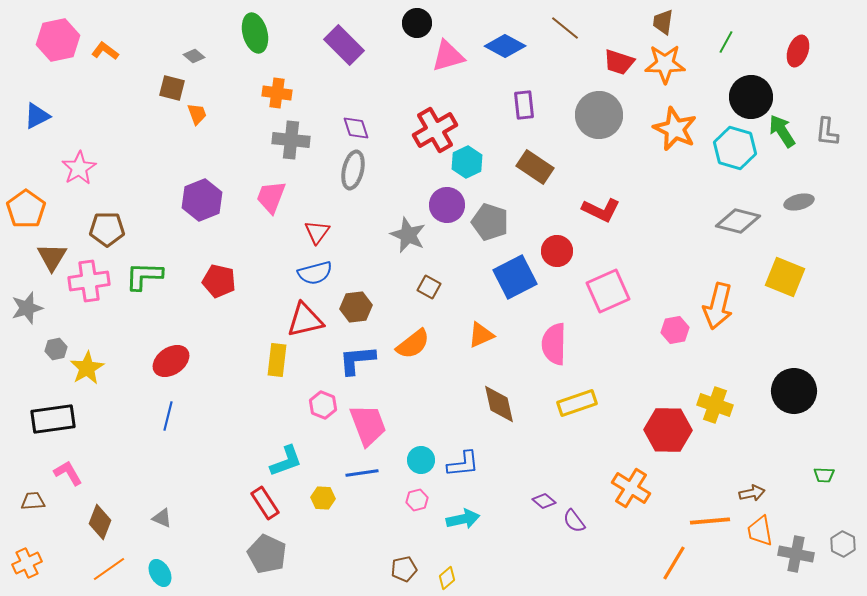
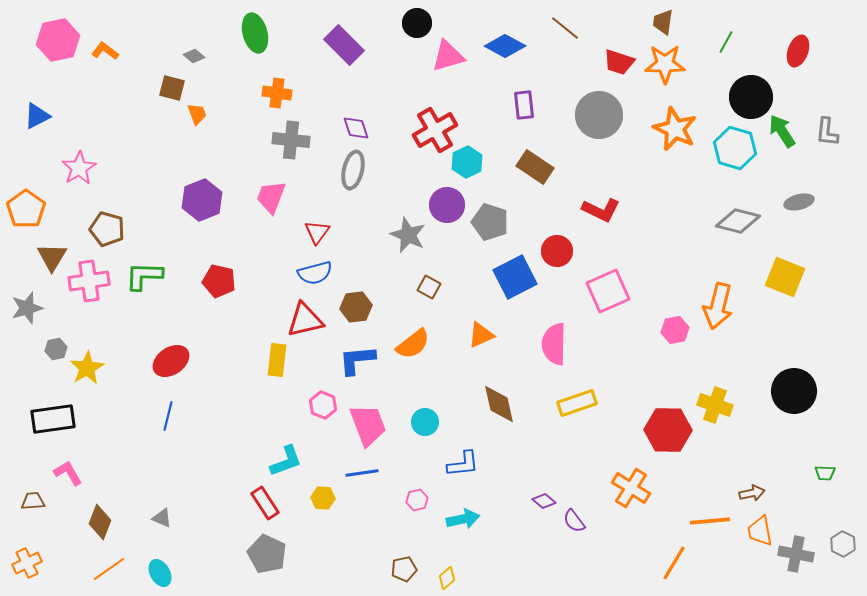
brown pentagon at (107, 229): rotated 16 degrees clockwise
cyan circle at (421, 460): moved 4 px right, 38 px up
green trapezoid at (824, 475): moved 1 px right, 2 px up
